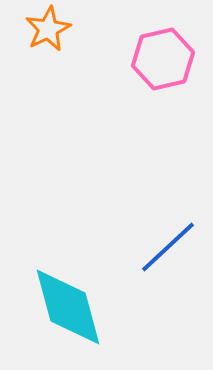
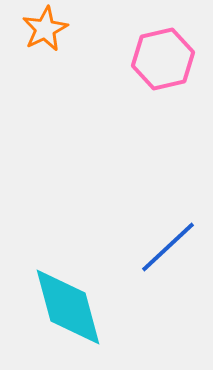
orange star: moved 3 px left
